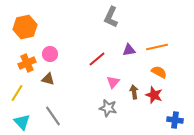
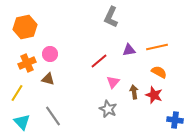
red line: moved 2 px right, 2 px down
gray star: moved 1 px down; rotated 12 degrees clockwise
